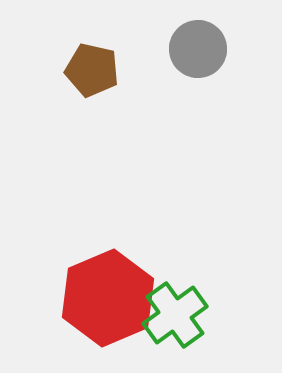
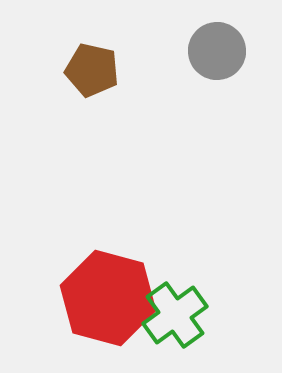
gray circle: moved 19 px right, 2 px down
red hexagon: rotated 22 degrees counterclockwise
